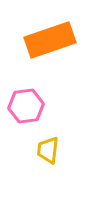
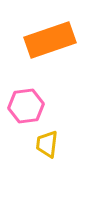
yellow trapezoid: moved 1 px left, 6 px up
